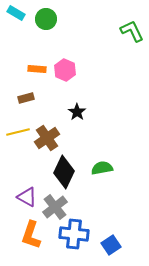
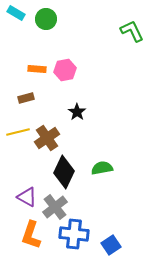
pink hexagon: rotated 25 degrees clockwise
